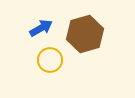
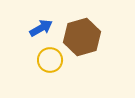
brown hexagon: moved 3 px left, 3 px down
